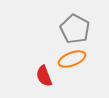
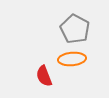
orange ellipse: rotated 16 degrees clockwise
